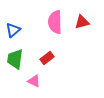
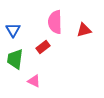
red triangle: moved 2 px right, 8 px down
blue triangle: rotated 21 degrees counterclockwise
red rectangle: moved 4 px left, 11 px up
